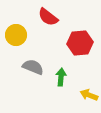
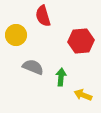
red semicircle: moved 5 px left, 1 px up; rotated 35 degrees clockwise
red hexagon: moved 1 px right, 2 px up
yellow arrow: moved 6 px left
